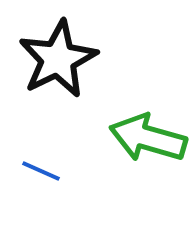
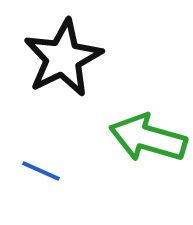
black star: moved 5 px right, 1 px up
